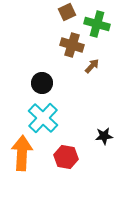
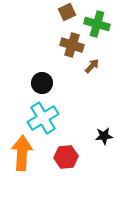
cyan cross: rotated 16 degrees clockwise
red hexagon: rotated 15 degrees counterclockwise
